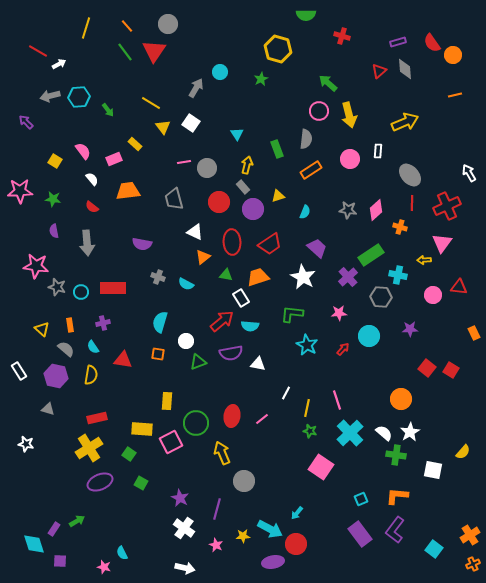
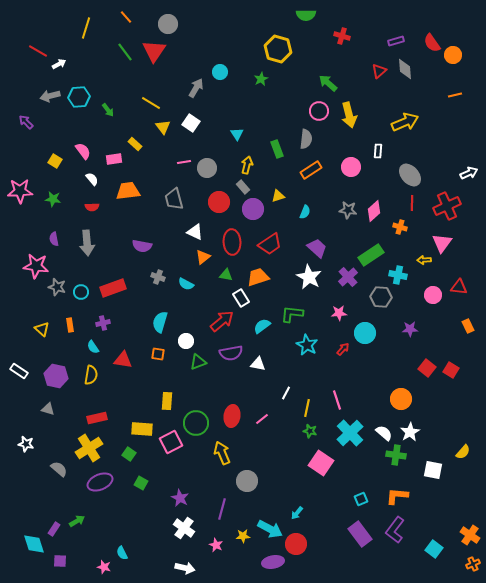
orange line at (127, 26): moved 1 px left, 9 px up
purple rectangle at (398, 42): moved 2 px left, 1 px up
pink rectangle at (114, 159): rotated 14 degrees clockwise
pink circle at (350, 159): moved 1 px right, 8 px down
white arrow at (469, 173): rotated 96 degrees clockwise
red semicircle at (92, 207): rotated 40 degrees counterclockwise
pink diamond at (376, 210): moved 2 px left, 1 px down
purple semicircle at (54, 231): moved 8 px down
purple semicircle at (142, 244): moved 2 px down
white star at (303, 277): moved 6 px right
red rectangle at (113, 288): rotated 20 degrees counterclockwise
cyan semicircle at (250, 326): moved 12 px right; rotated 138 degrees clockwise
orange rectangle at (474, 333): moved 6 px left, 7 px up
cyan circle at (369, 336): moved 4 px left, 3 px up
gray semicircle at (66, 349): moved 7 px left, 120 px down
white rectangle at (19, 371): rotated 24 degrees counterclockwise
pink square at (321, 467): moved 4 px up
gray circle at (244, 481): moved 3 px right
purple line at (217, 509): moved 5 px right
orange cross at (470, 535): rotated 24 degrees counterclockwise
